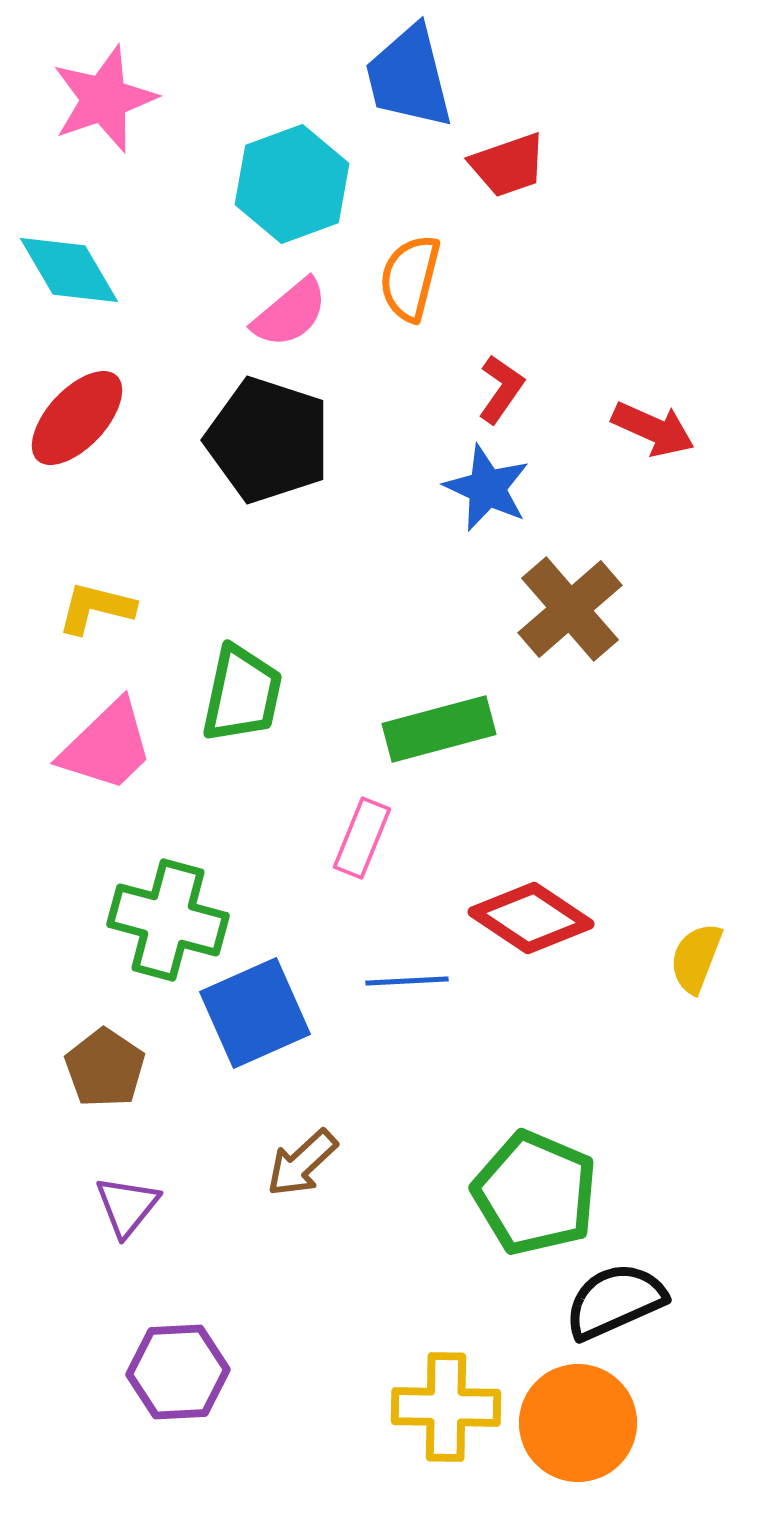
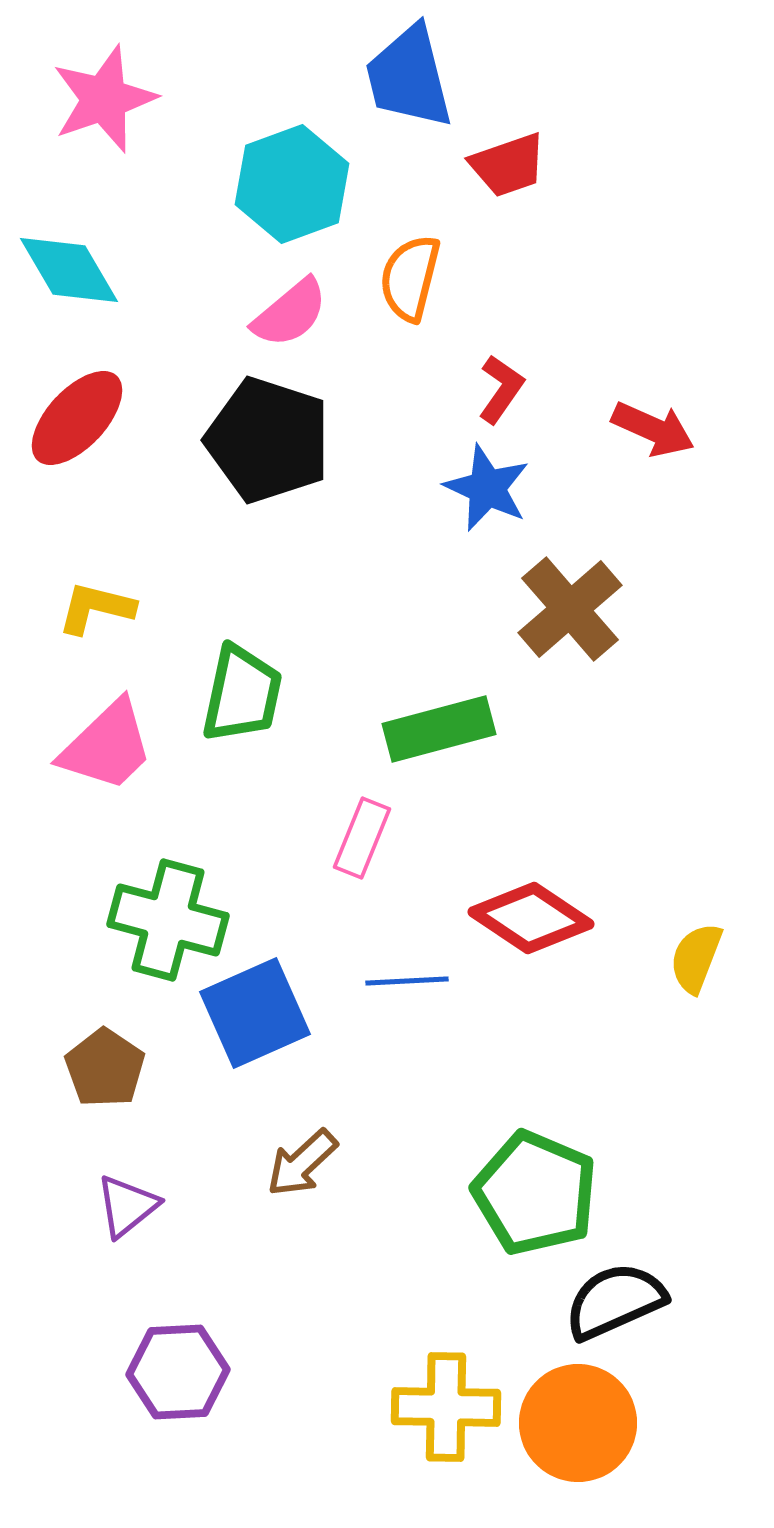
purple triangle: rotated 12 degrees clockwise
